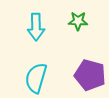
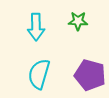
cyan semicircle: moved 3 px right, 4 px up
